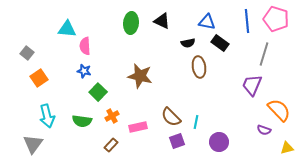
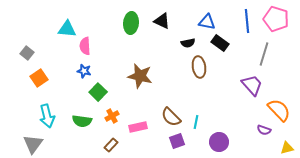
purple trapezoid: rotated 115 degrees clockwise
